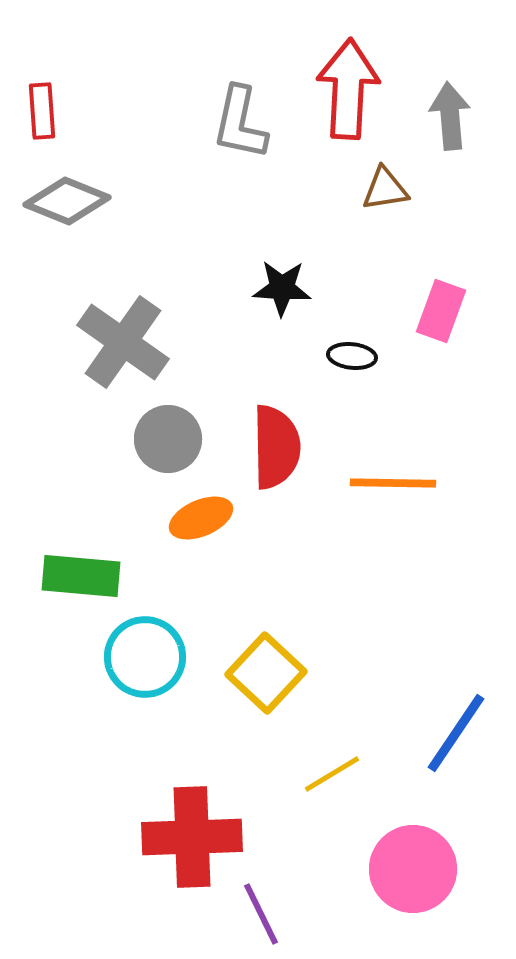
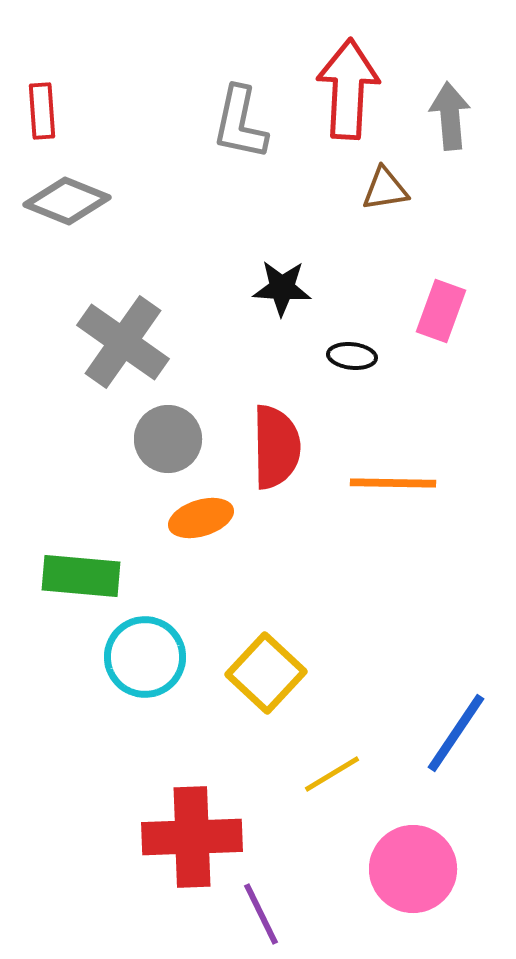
orange ellipse: rotated 6 degrees clockwise
